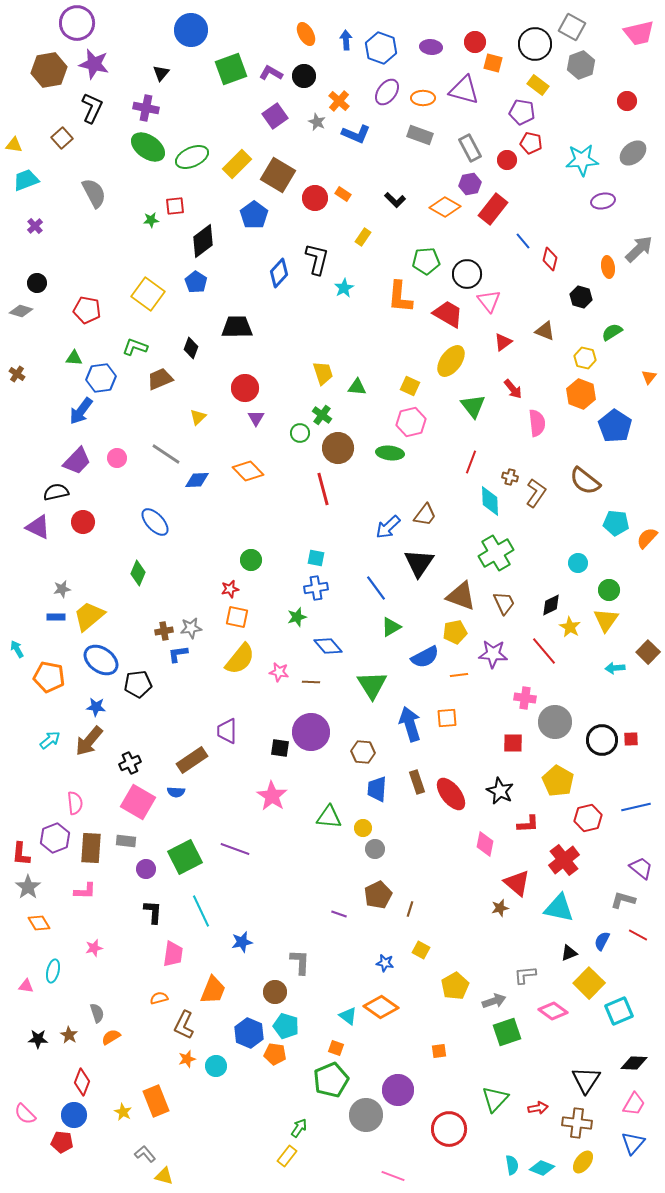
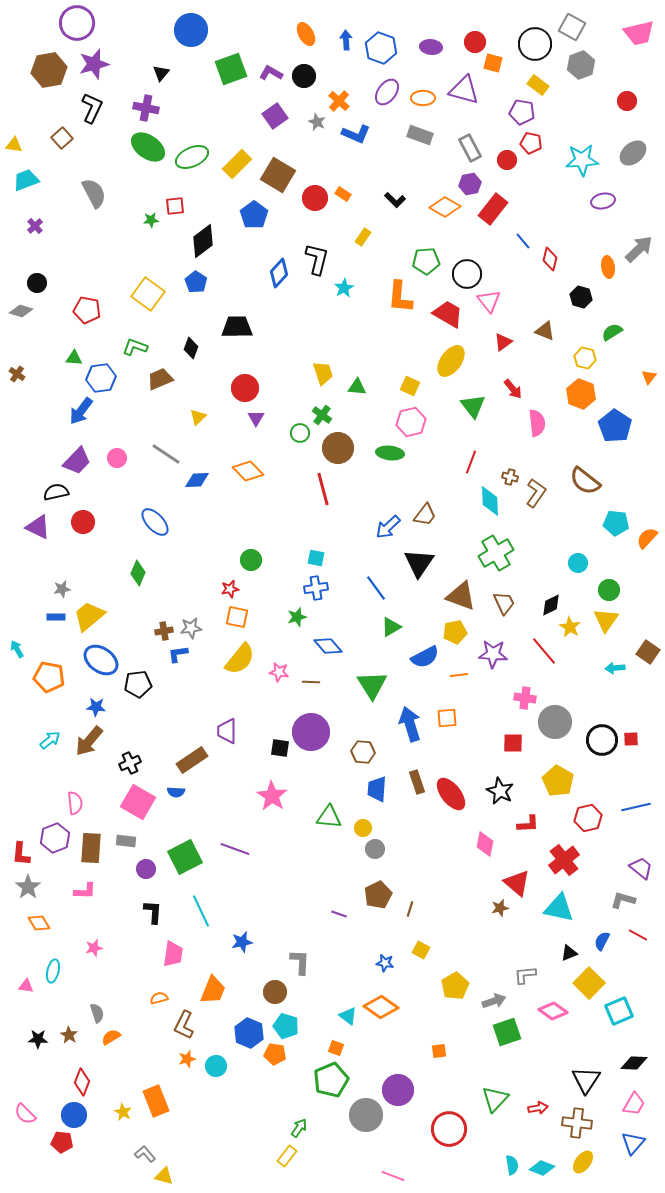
purple star at (94, 64): rotated 28 degrees counterclockwise
brown square at (648, 652): rotated 10 degrees counterclockwise
